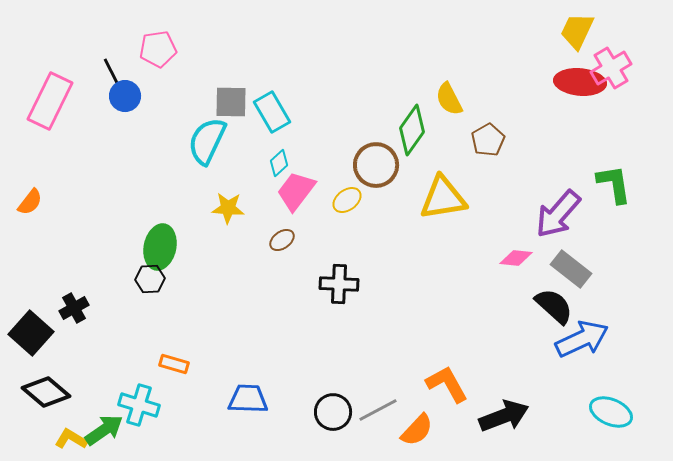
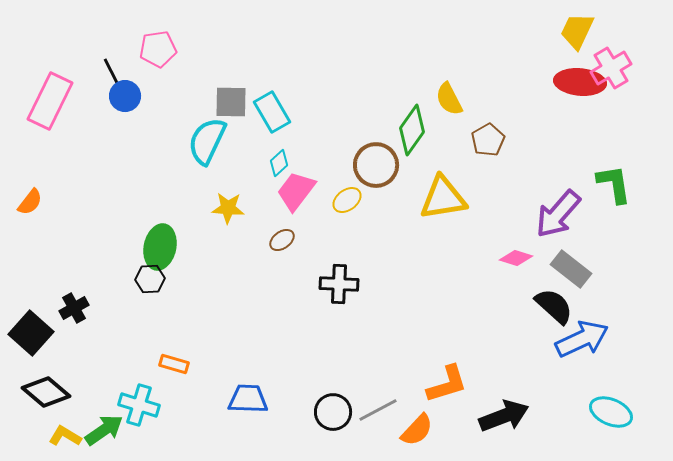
pink diamond at (516, 258): rotated 12 degrees clockwise
orange L-shape at (447, 384): rotated 102 degrees clockwise
yellow L-shape at (71, 439): moved 6 px left, 3 px up
